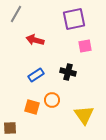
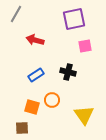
brown square: moved 12 px right
